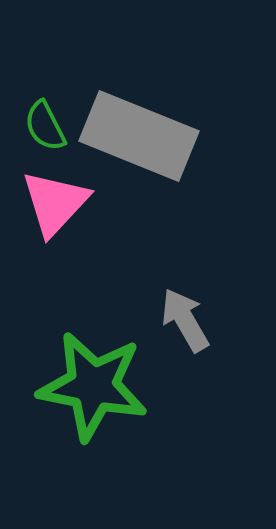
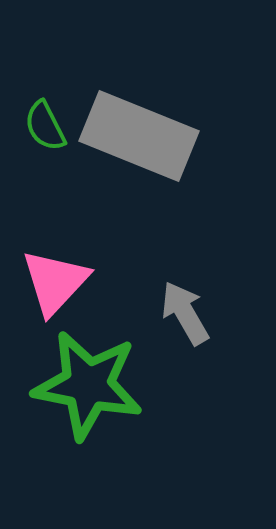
pink triangle: moved 79 px down
gray arrow: moved 7 px up
green star: moved 5 px left, 1 px up
